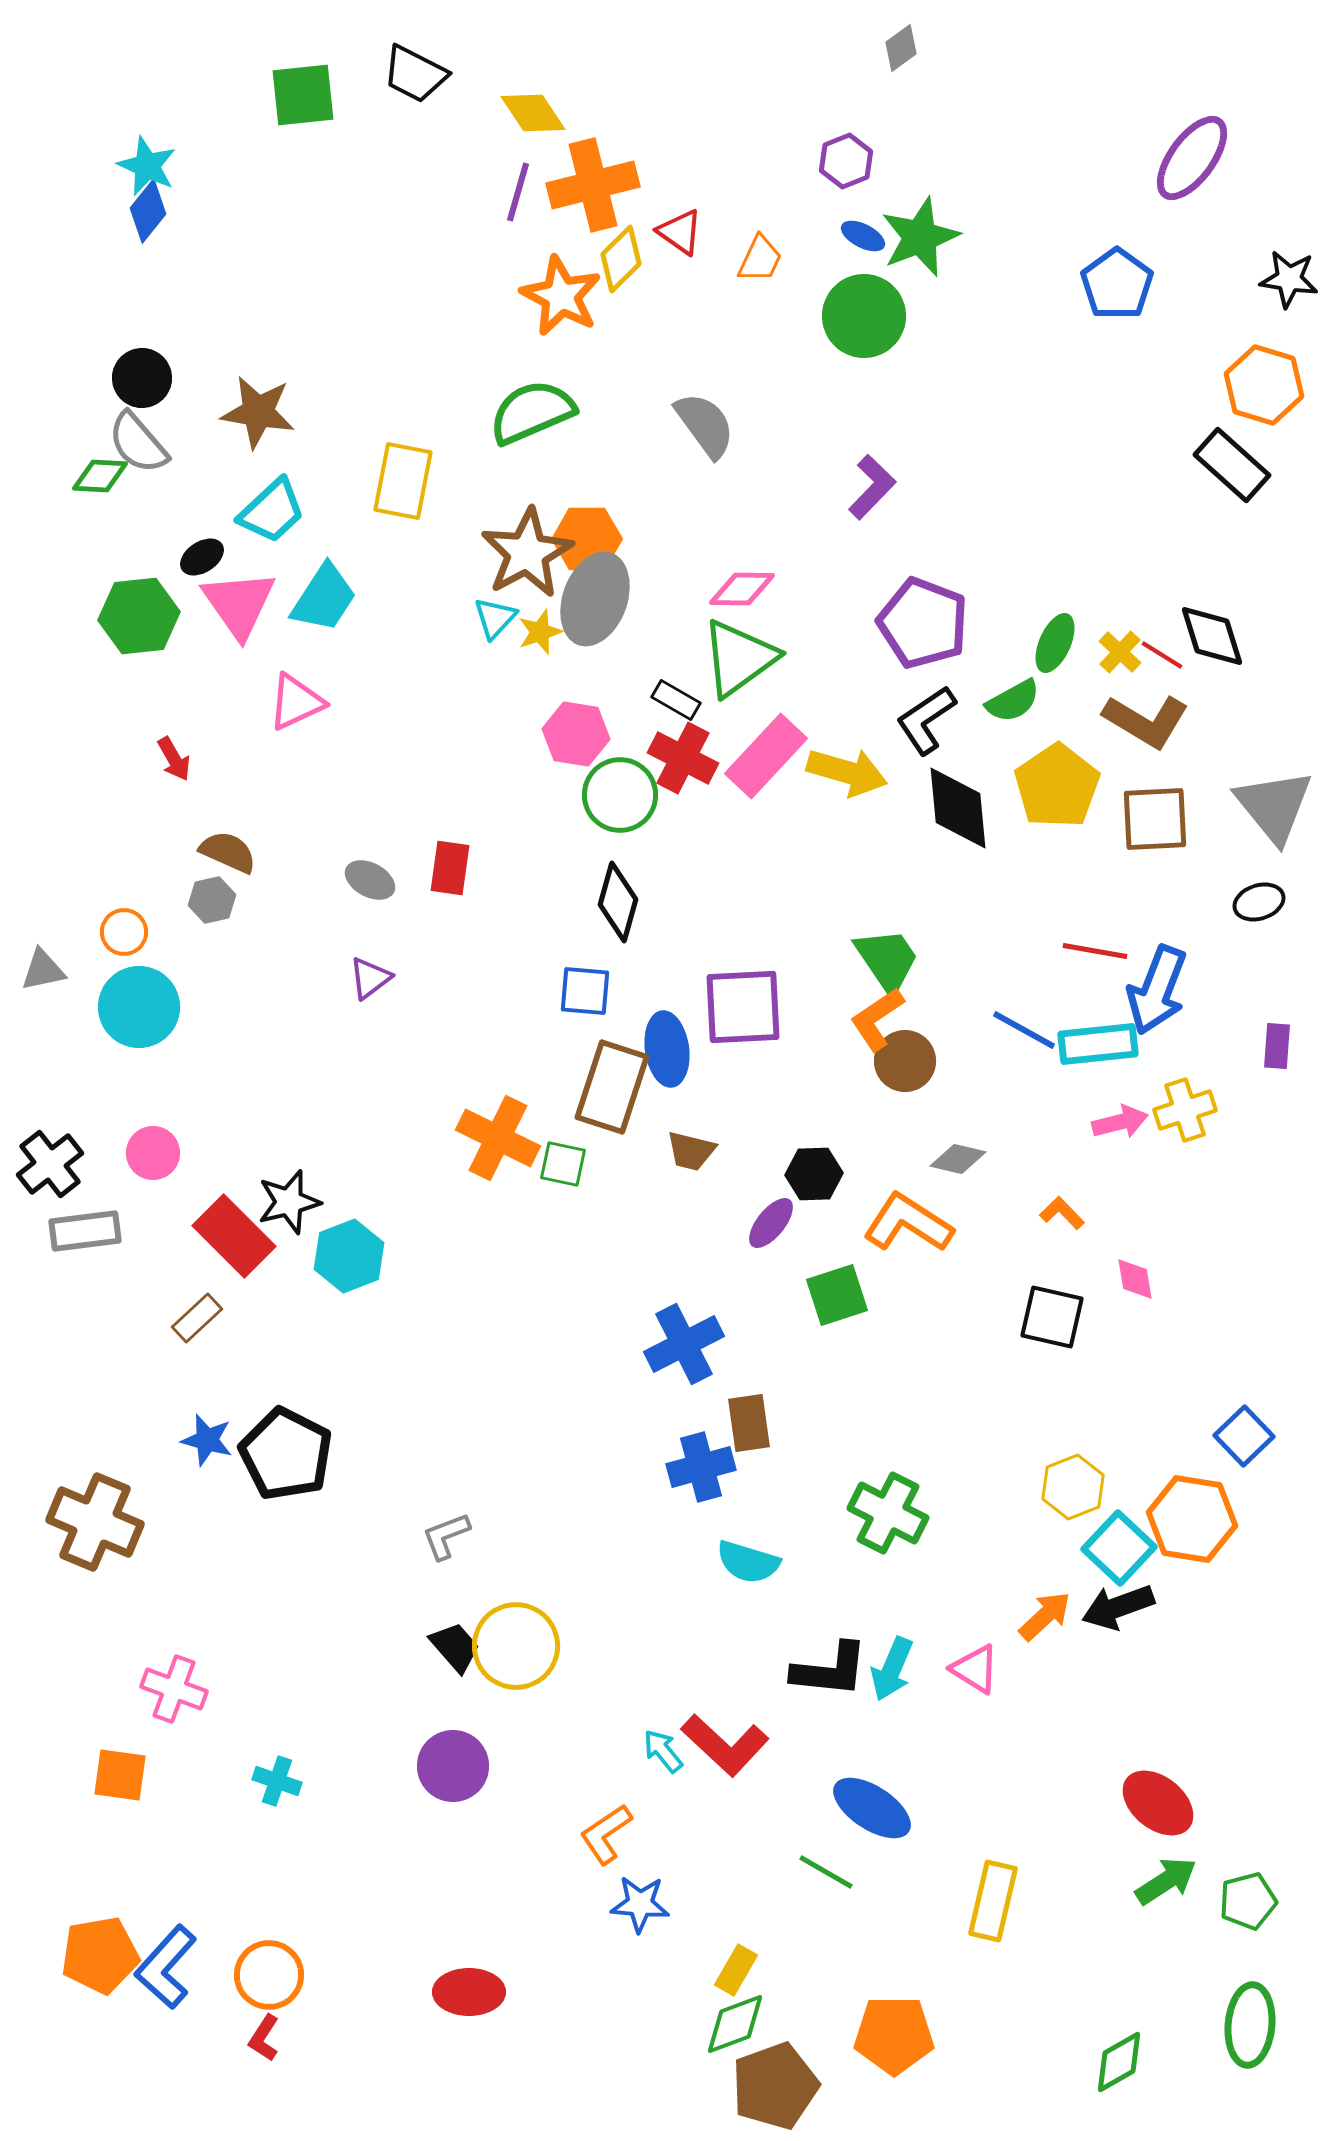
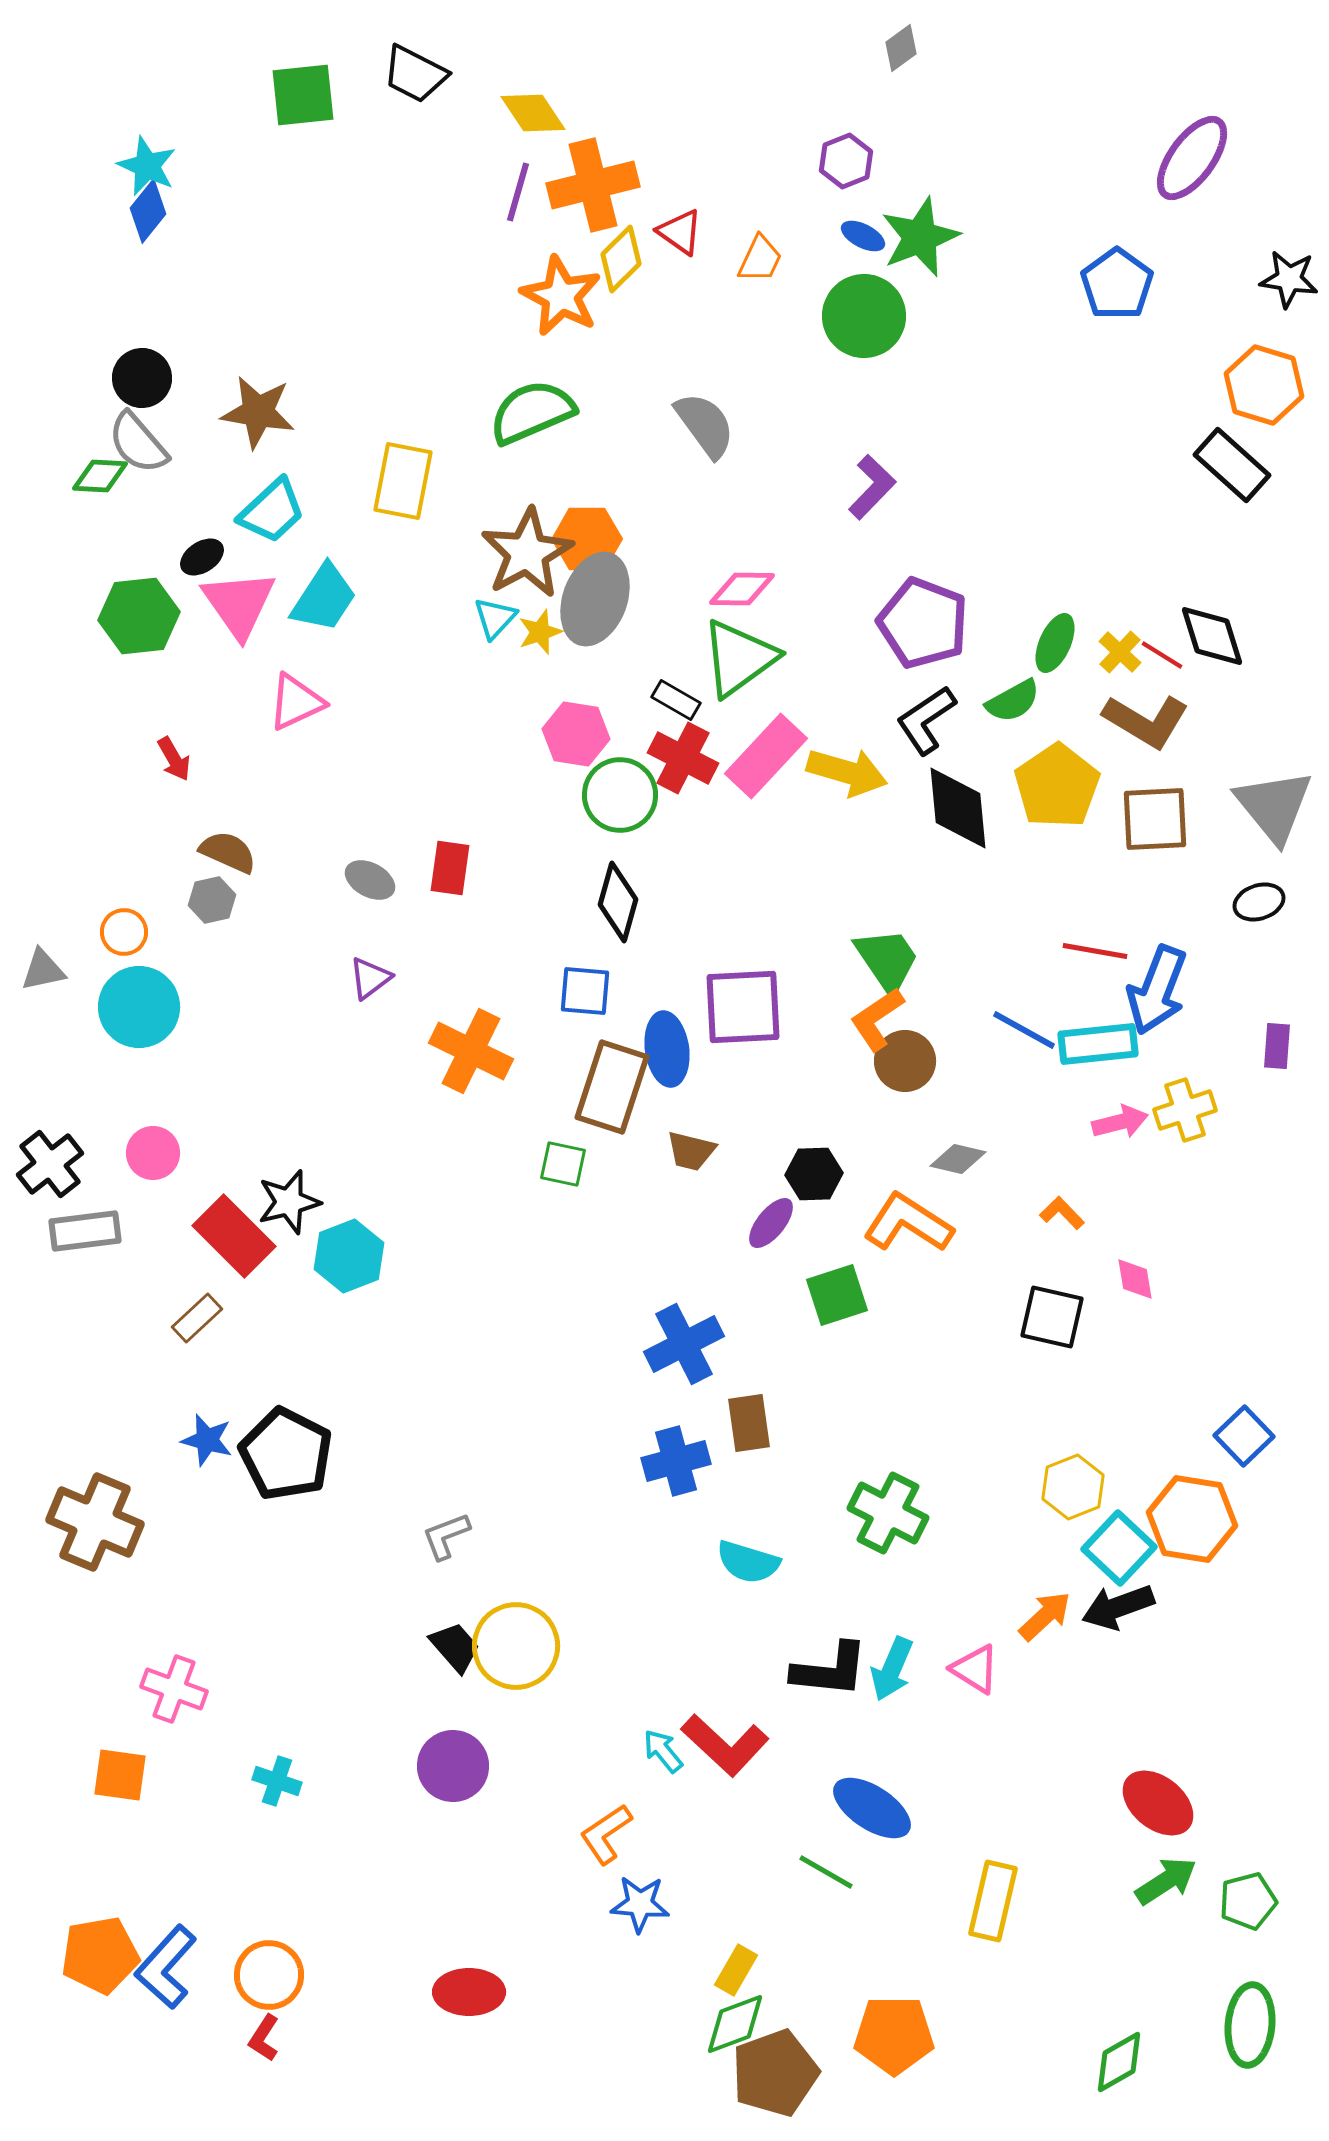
orange cross at (498, 1138): moved 27 px left, 87 px up
blue cross at (701, 1467): moved 25 px left, 6 px up
brown pentagon at (775, 2086): moved 13 px up
